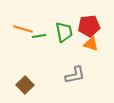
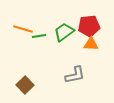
green trapezoid: rotated 115 degrees counterclockwise
orange triangle: rotated 14 degrees counterclockwise
